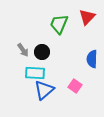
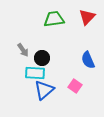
green trapezoid: moved 5 px left, 5 px up; rotated 60 degrees clockwise
black circle: moved 6 px down
blue semicircle: moved 4 px left, 1 px down; rotated 24 degrees counterclockwise
